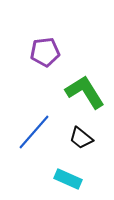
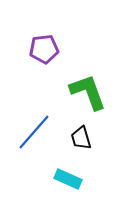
purple pentagon: moved 1 px left, 3 px up
green L-shape: moved 3 px right; rotated 12 degrees clockwise
black trapezoid: rotated 35 degrees clockwise
